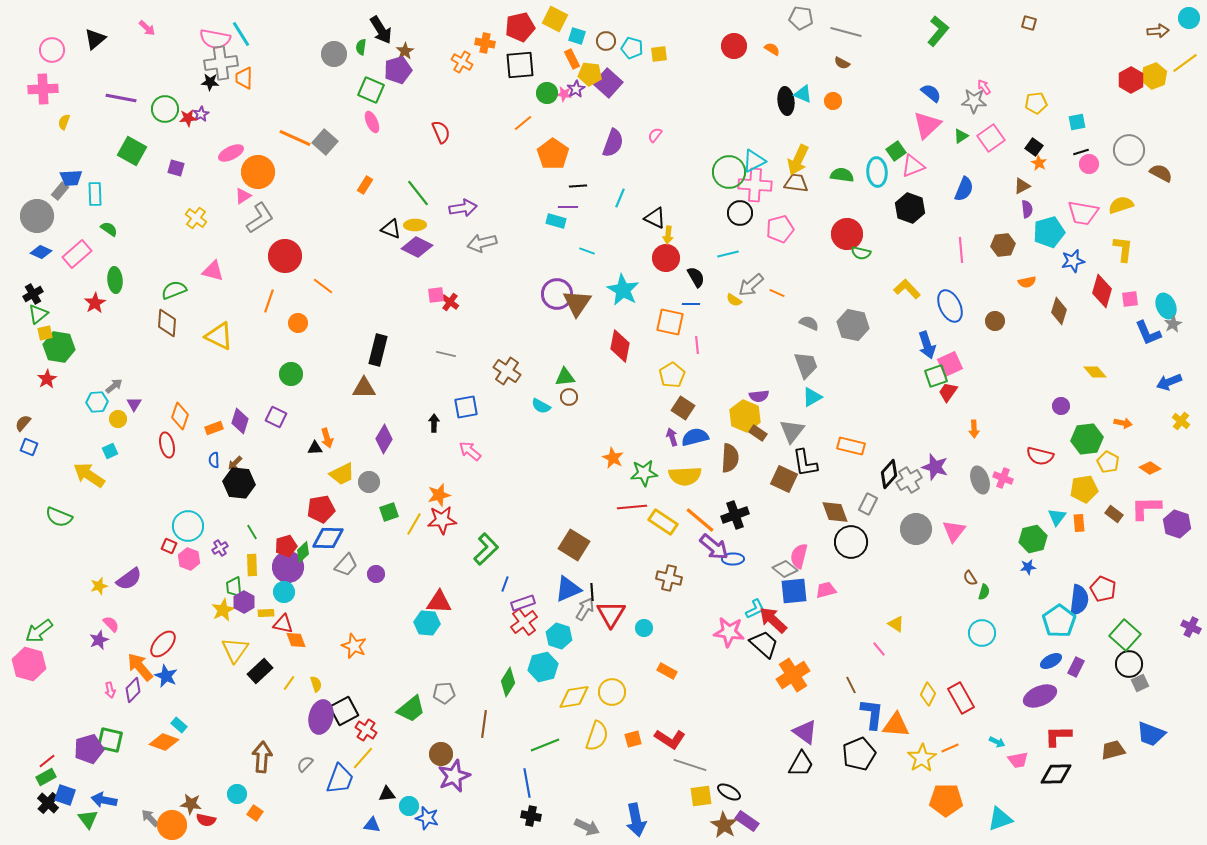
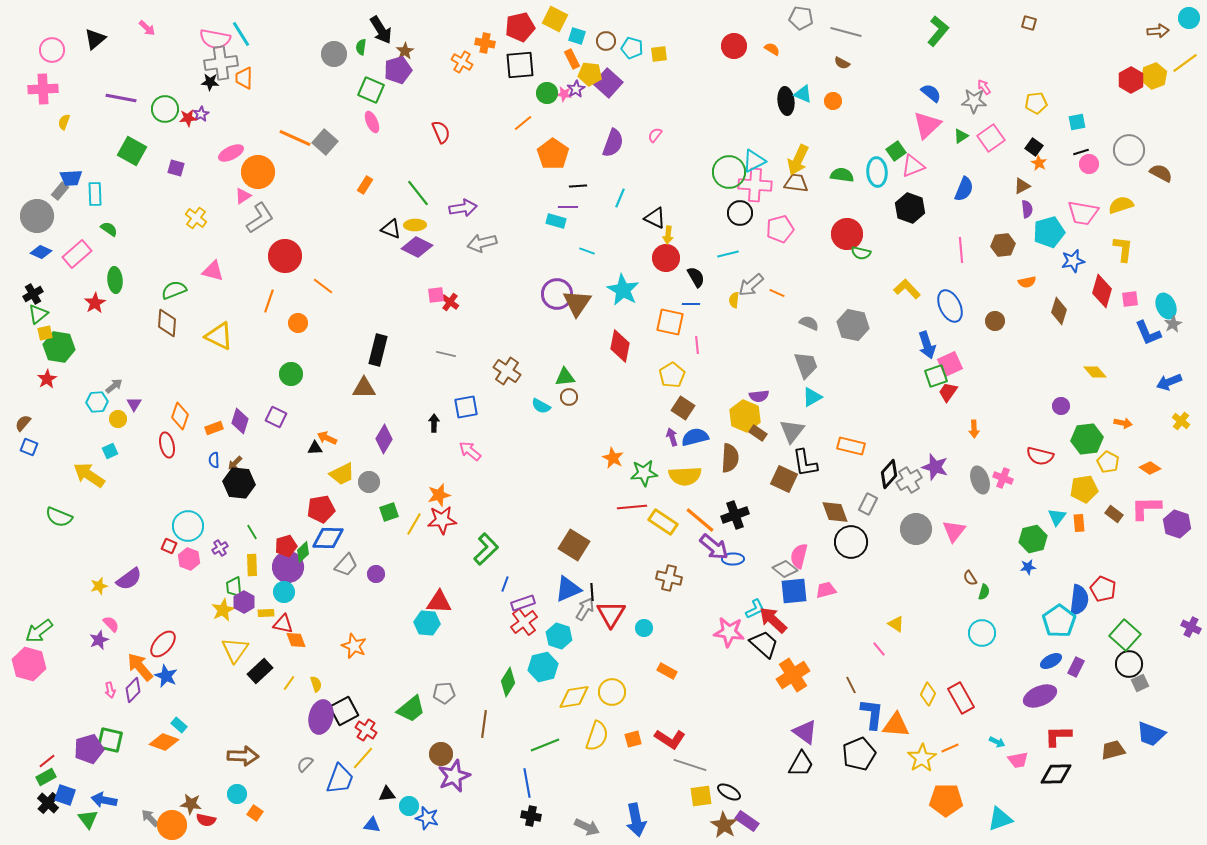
yellow semicircle at (734, 300): rotated 63 degrees clockwise
orange arrow at (327, 438): rotated 132 degrees clockwise
brown arrow at (262, 757): moved 19 px left, 1 px up; rotated 88 degrees clockwise
